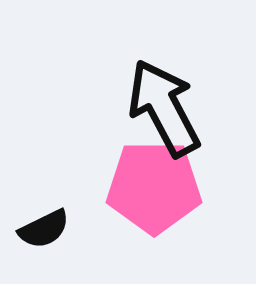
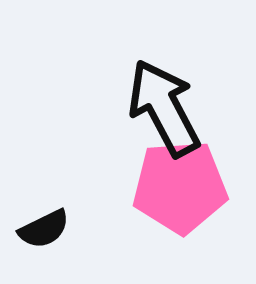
pink pentagon: moved 26 px right; rotated 4 degrees counterclockwise
